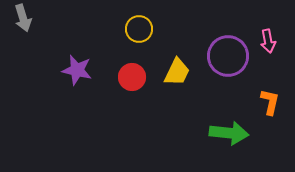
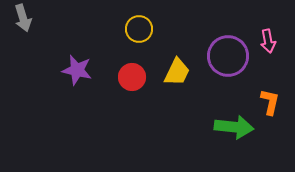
green arrow: moved 5 px right, 6 px up
